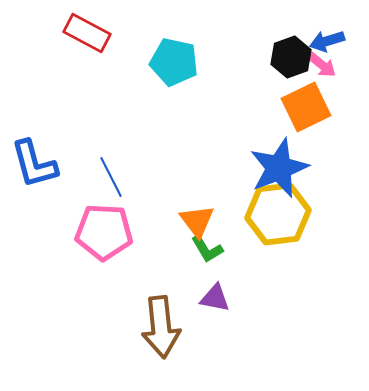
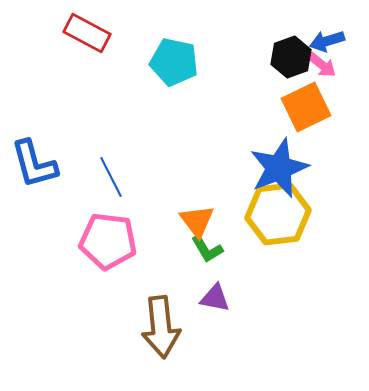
pink pentagon: moved 4 px right, 9 px down; rotated 4 degrees clockwise
